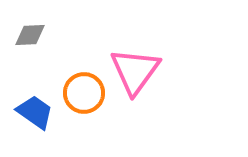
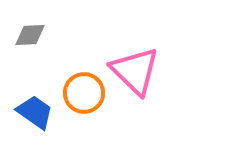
pink triangle: rotated 22 degrees counterclockwise
